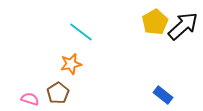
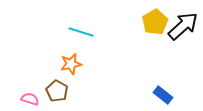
cyan line: rotated 20 degrees counterclockwise
brown pentagon: moved 1 px left, 2 px up; rotated 10 degrees counterclockwise
